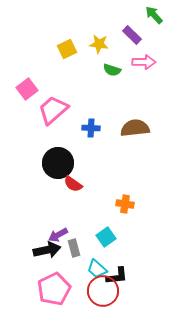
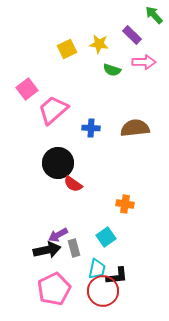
cyan trapezoid: rotated 120 degrees counterclockwise
